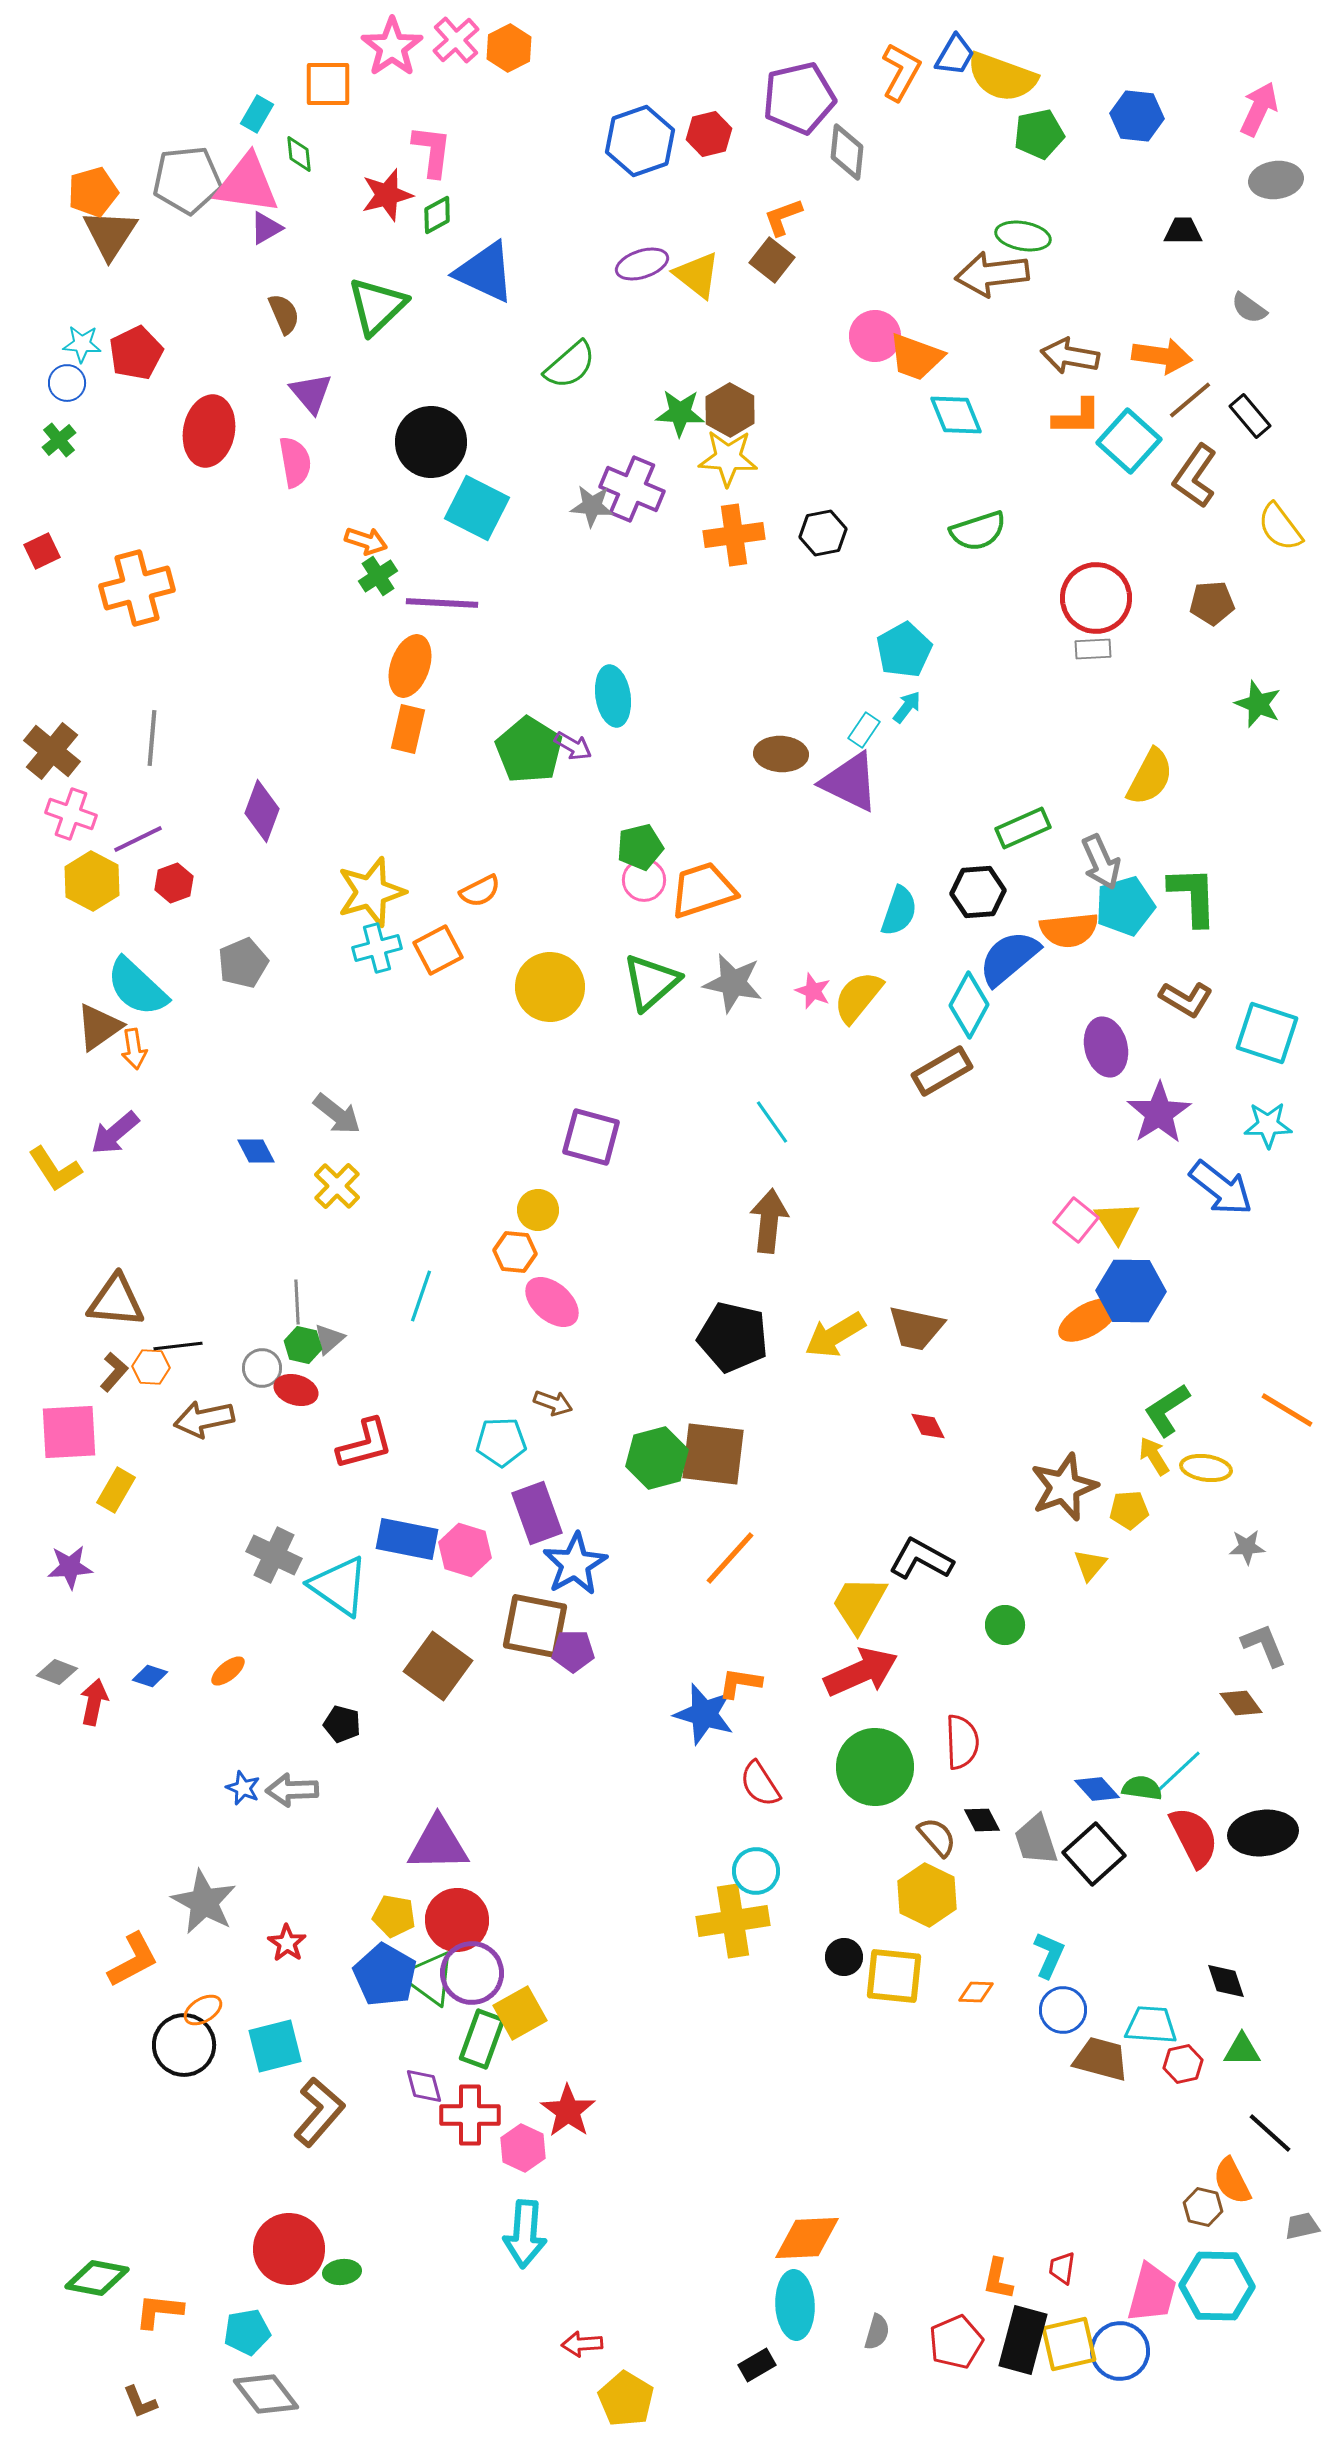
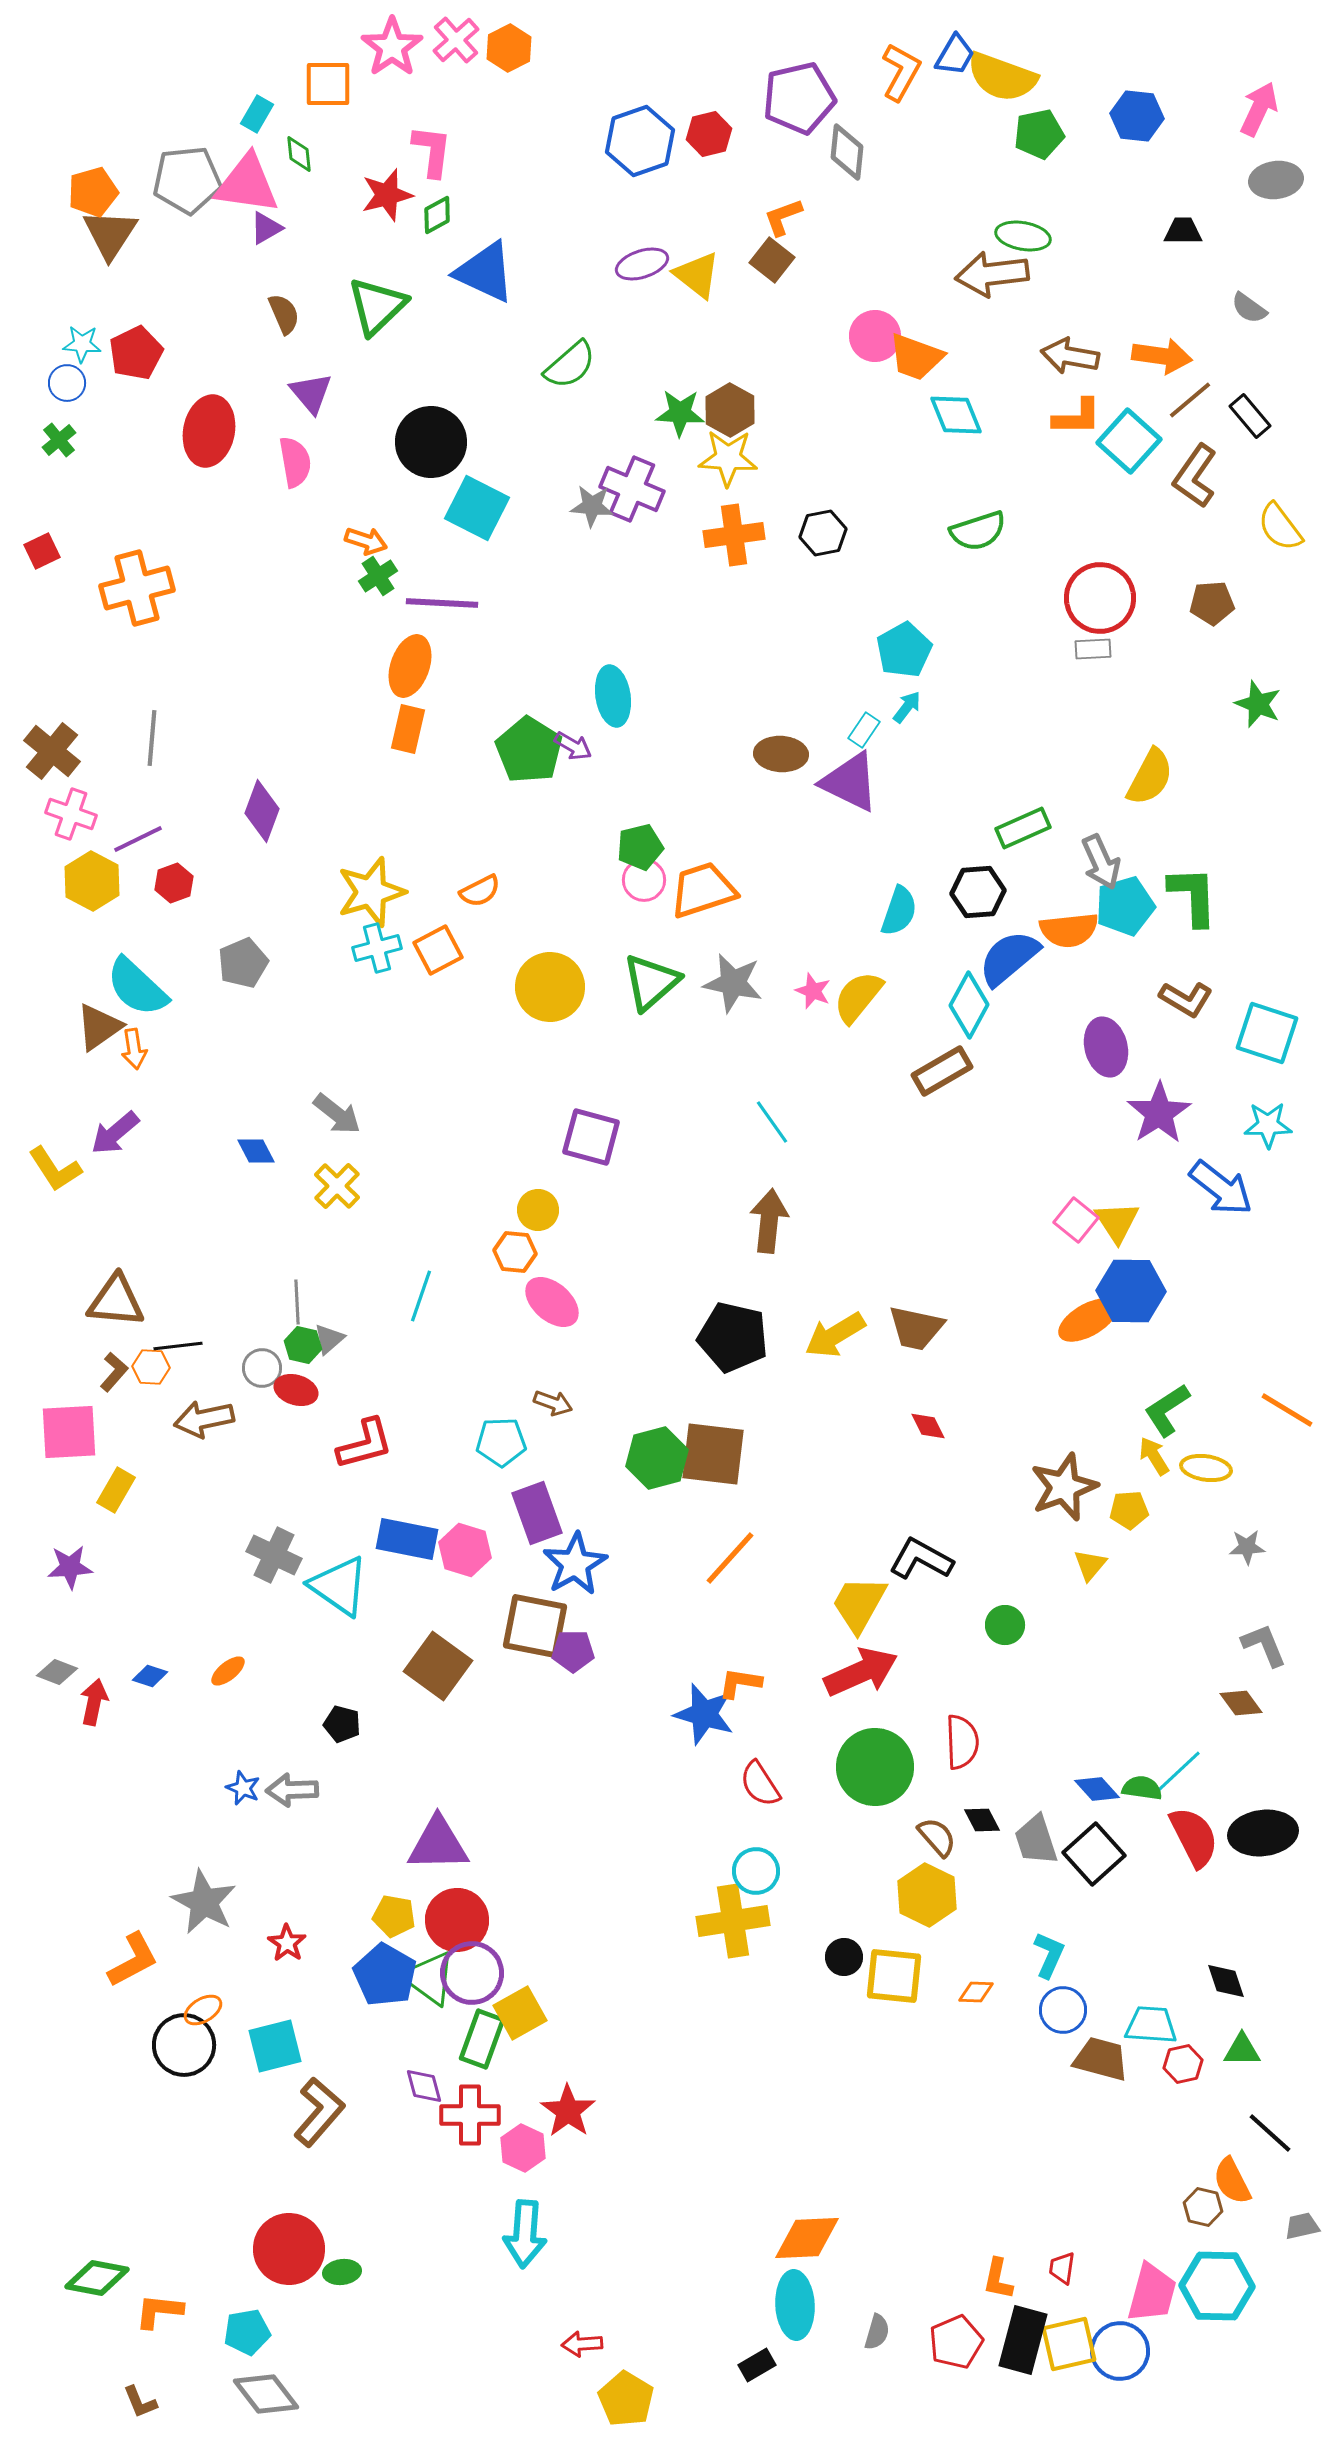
red circle at (1096, 598): moved 4 px right
